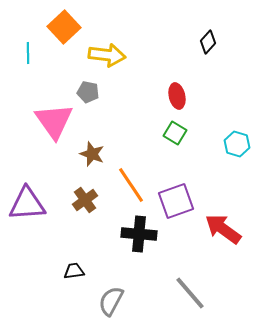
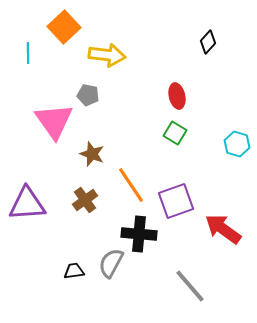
gray pentagon: moved 3 px down
gray line: moved 7 px up
gray semicircle: moved 38 px up
